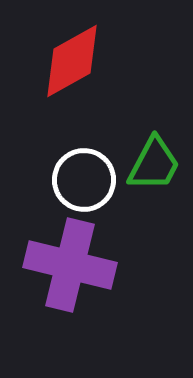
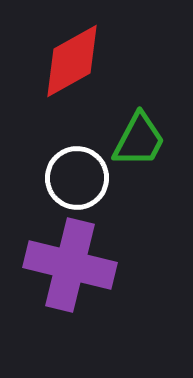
green trapezoid: moved 15 px left, 24 px up
white circle: moved 7 px left, 2 px up
